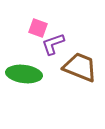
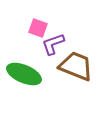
brown trapezoid: moved 4 px left, 1 px up
green ellipse: rotated 16 degrees clockwise
